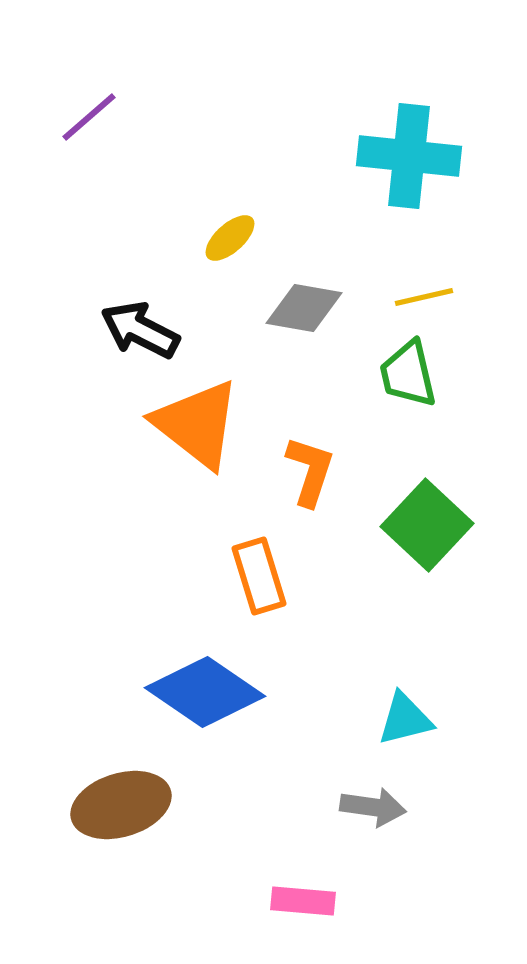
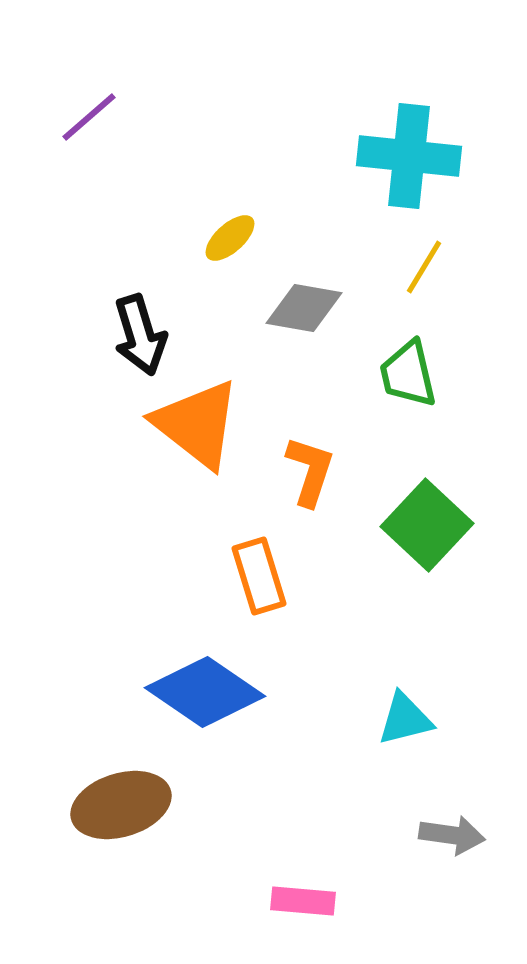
yellow line: moved 30 px up; rotated 46 degrees counterclockwise
black arrow: moved 5 px down; rotated 134 degrees counterclockwise
gray arrow: moved 79 px right, 28 px down
